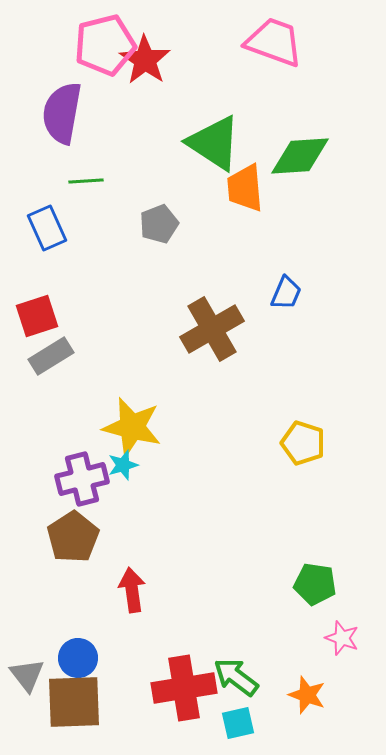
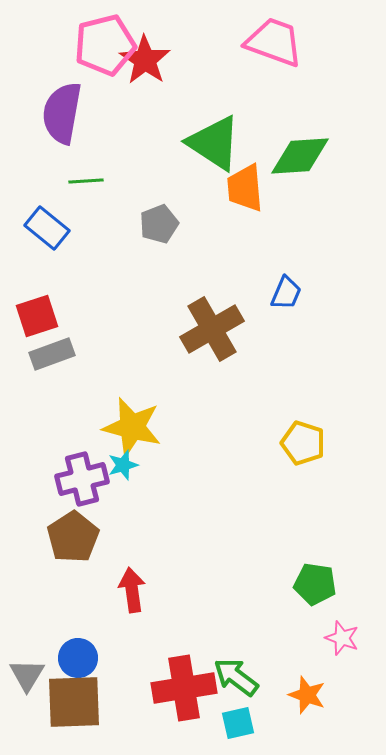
blue rectangle: rotated 27 degrees counterclockwise
gray rectangle: moved 1 px right, 2 px up; rotated 12 degrees clockwise
gray triangle: rotated 9 degrees clockwise
